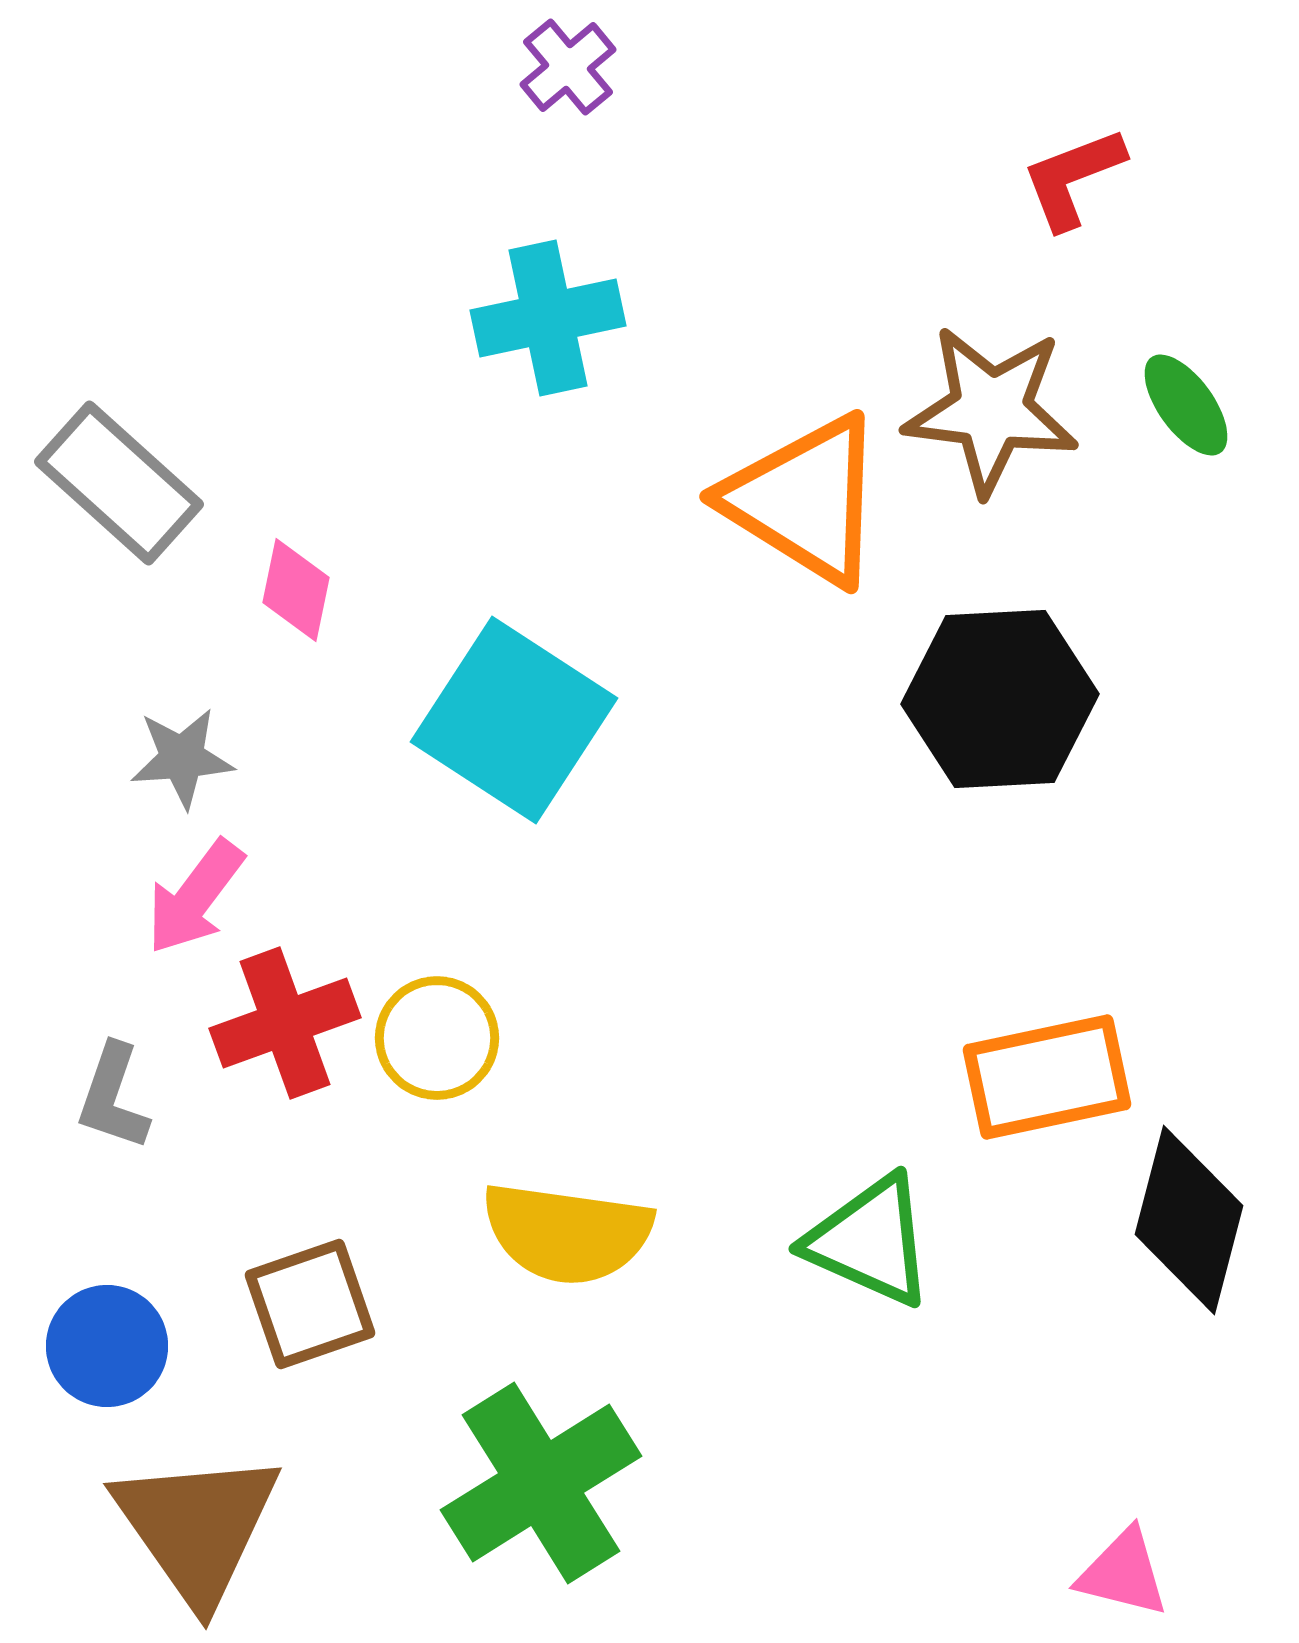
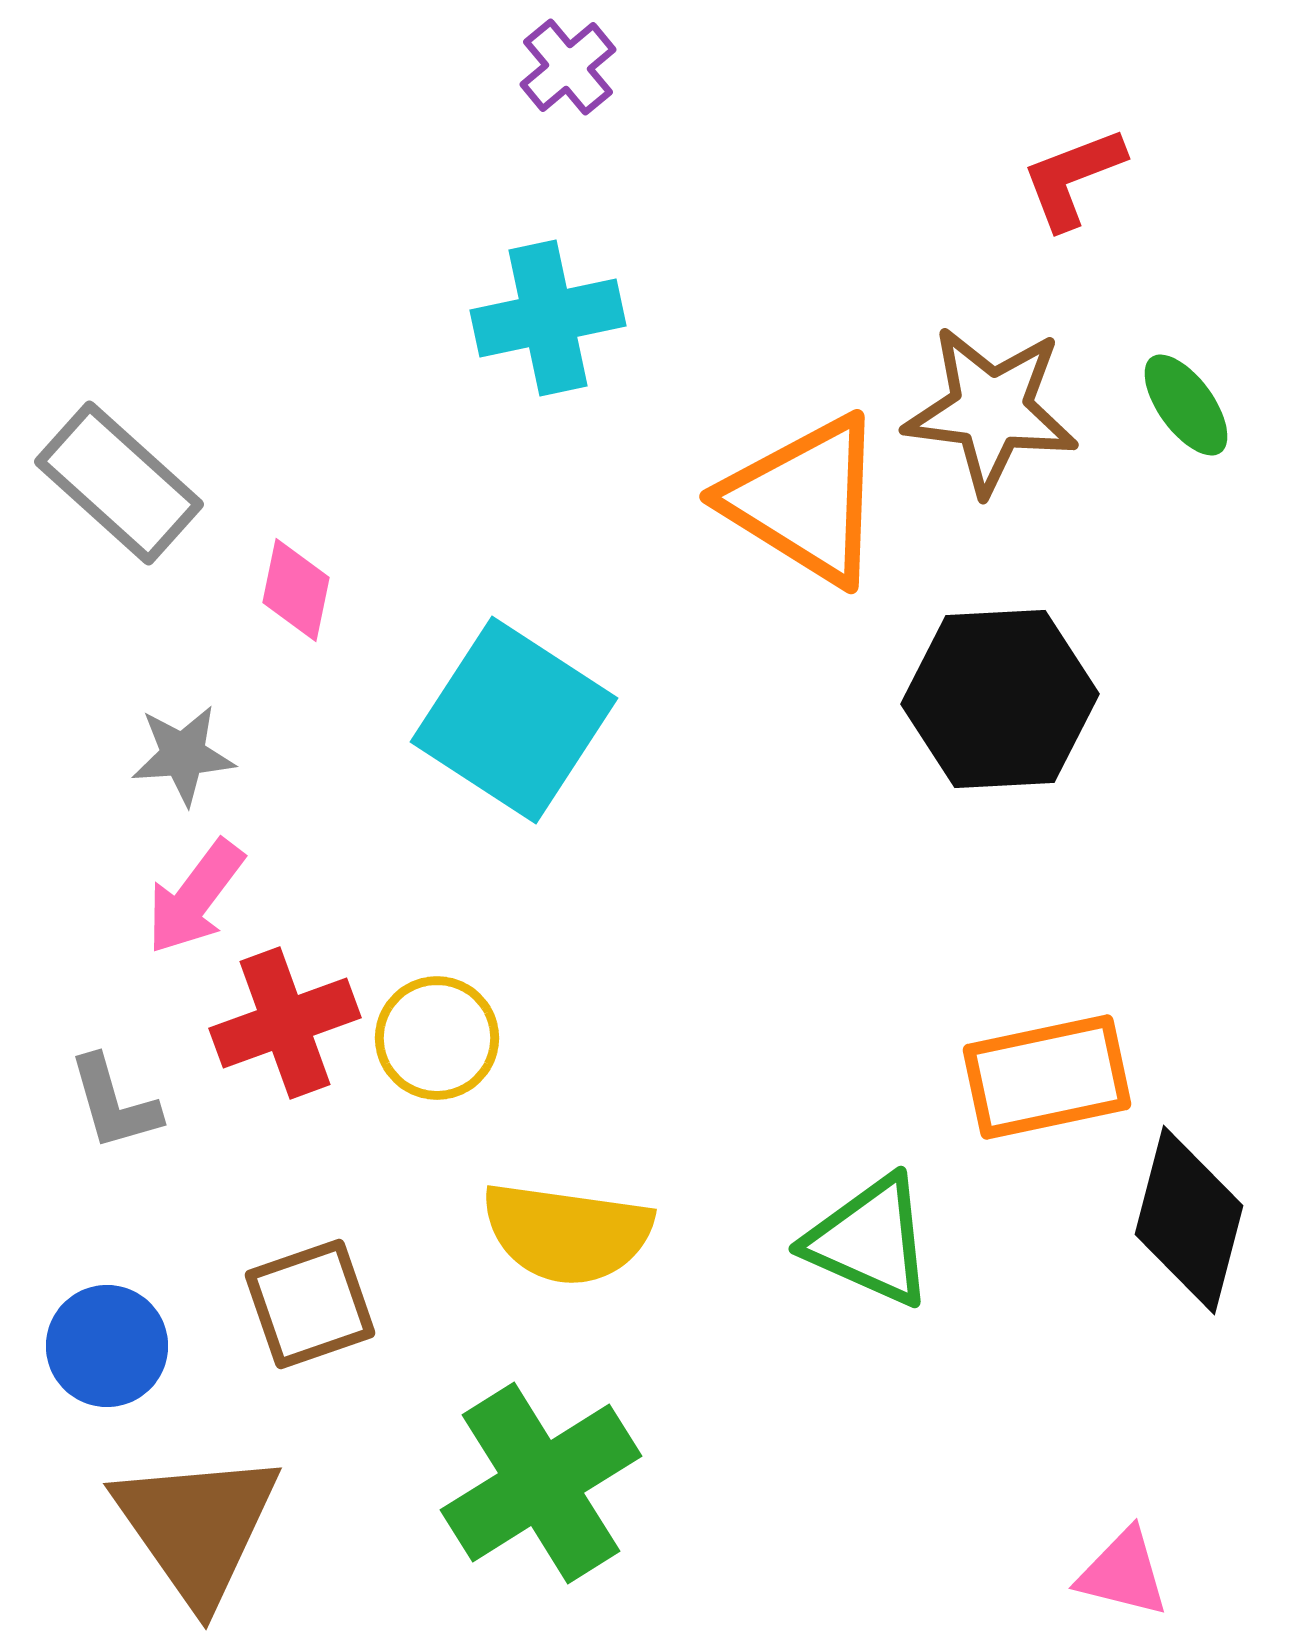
gray star: moved 1 px right, 3 px up
gray L-shape: moved 1 px right, 6 px down; rotated 35 degrees counterclockwise
